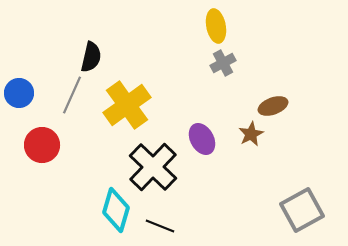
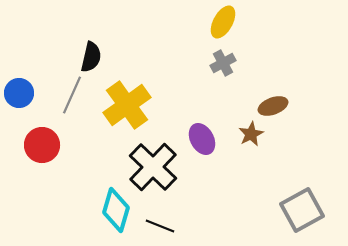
yellow ellipse: moved 7 px right, 4 px up; rotated 40 degrees clockwise
